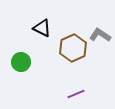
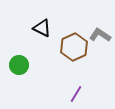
brown hexagon: moved 1 px right, 1 px up
green circle: moved 2 px left, 3 px down
purple line: rotated 36 degrees counterclockwise
